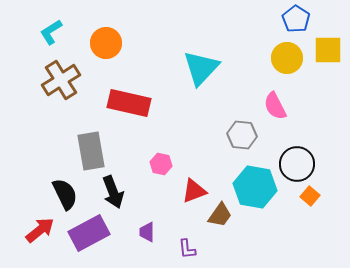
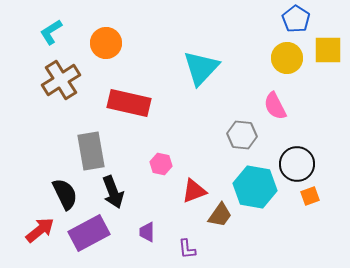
orange square: rotated 30 degrees clockwise
